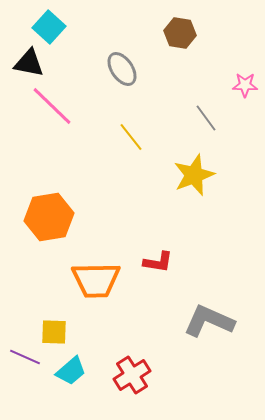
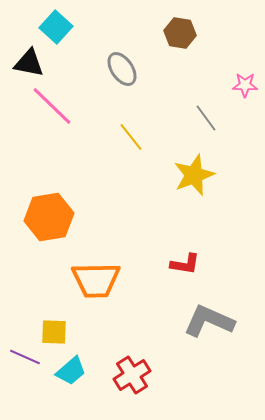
cyan square: moved 7 px right
red L-shape: moved 27 px right, 2 px down
